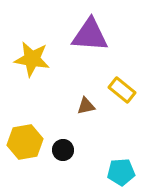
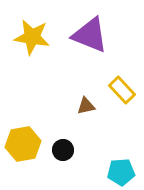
purple triangle: rotated 18 degrees clockwise
yellow star: moved 22 px up
yellow rectangle: rotated 8 degrees clockwise
yellow hexagon: moved 2 px left, 2 px down
